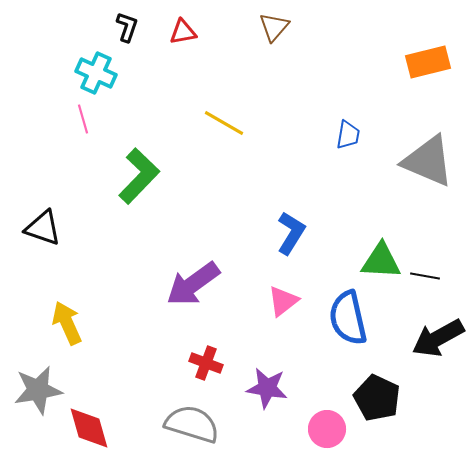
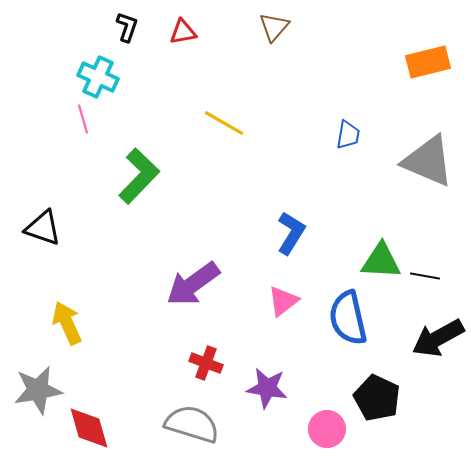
cyan cross: moved 2 px right, 4 px down
